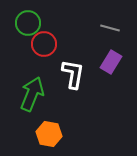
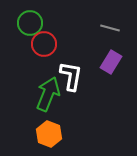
green circle: moved 2 px right
white L-shape: moved 2 px left, 2 px down
green arrow: moved 16 px right
orange hexagon: rotated 10 degrees clockwise
